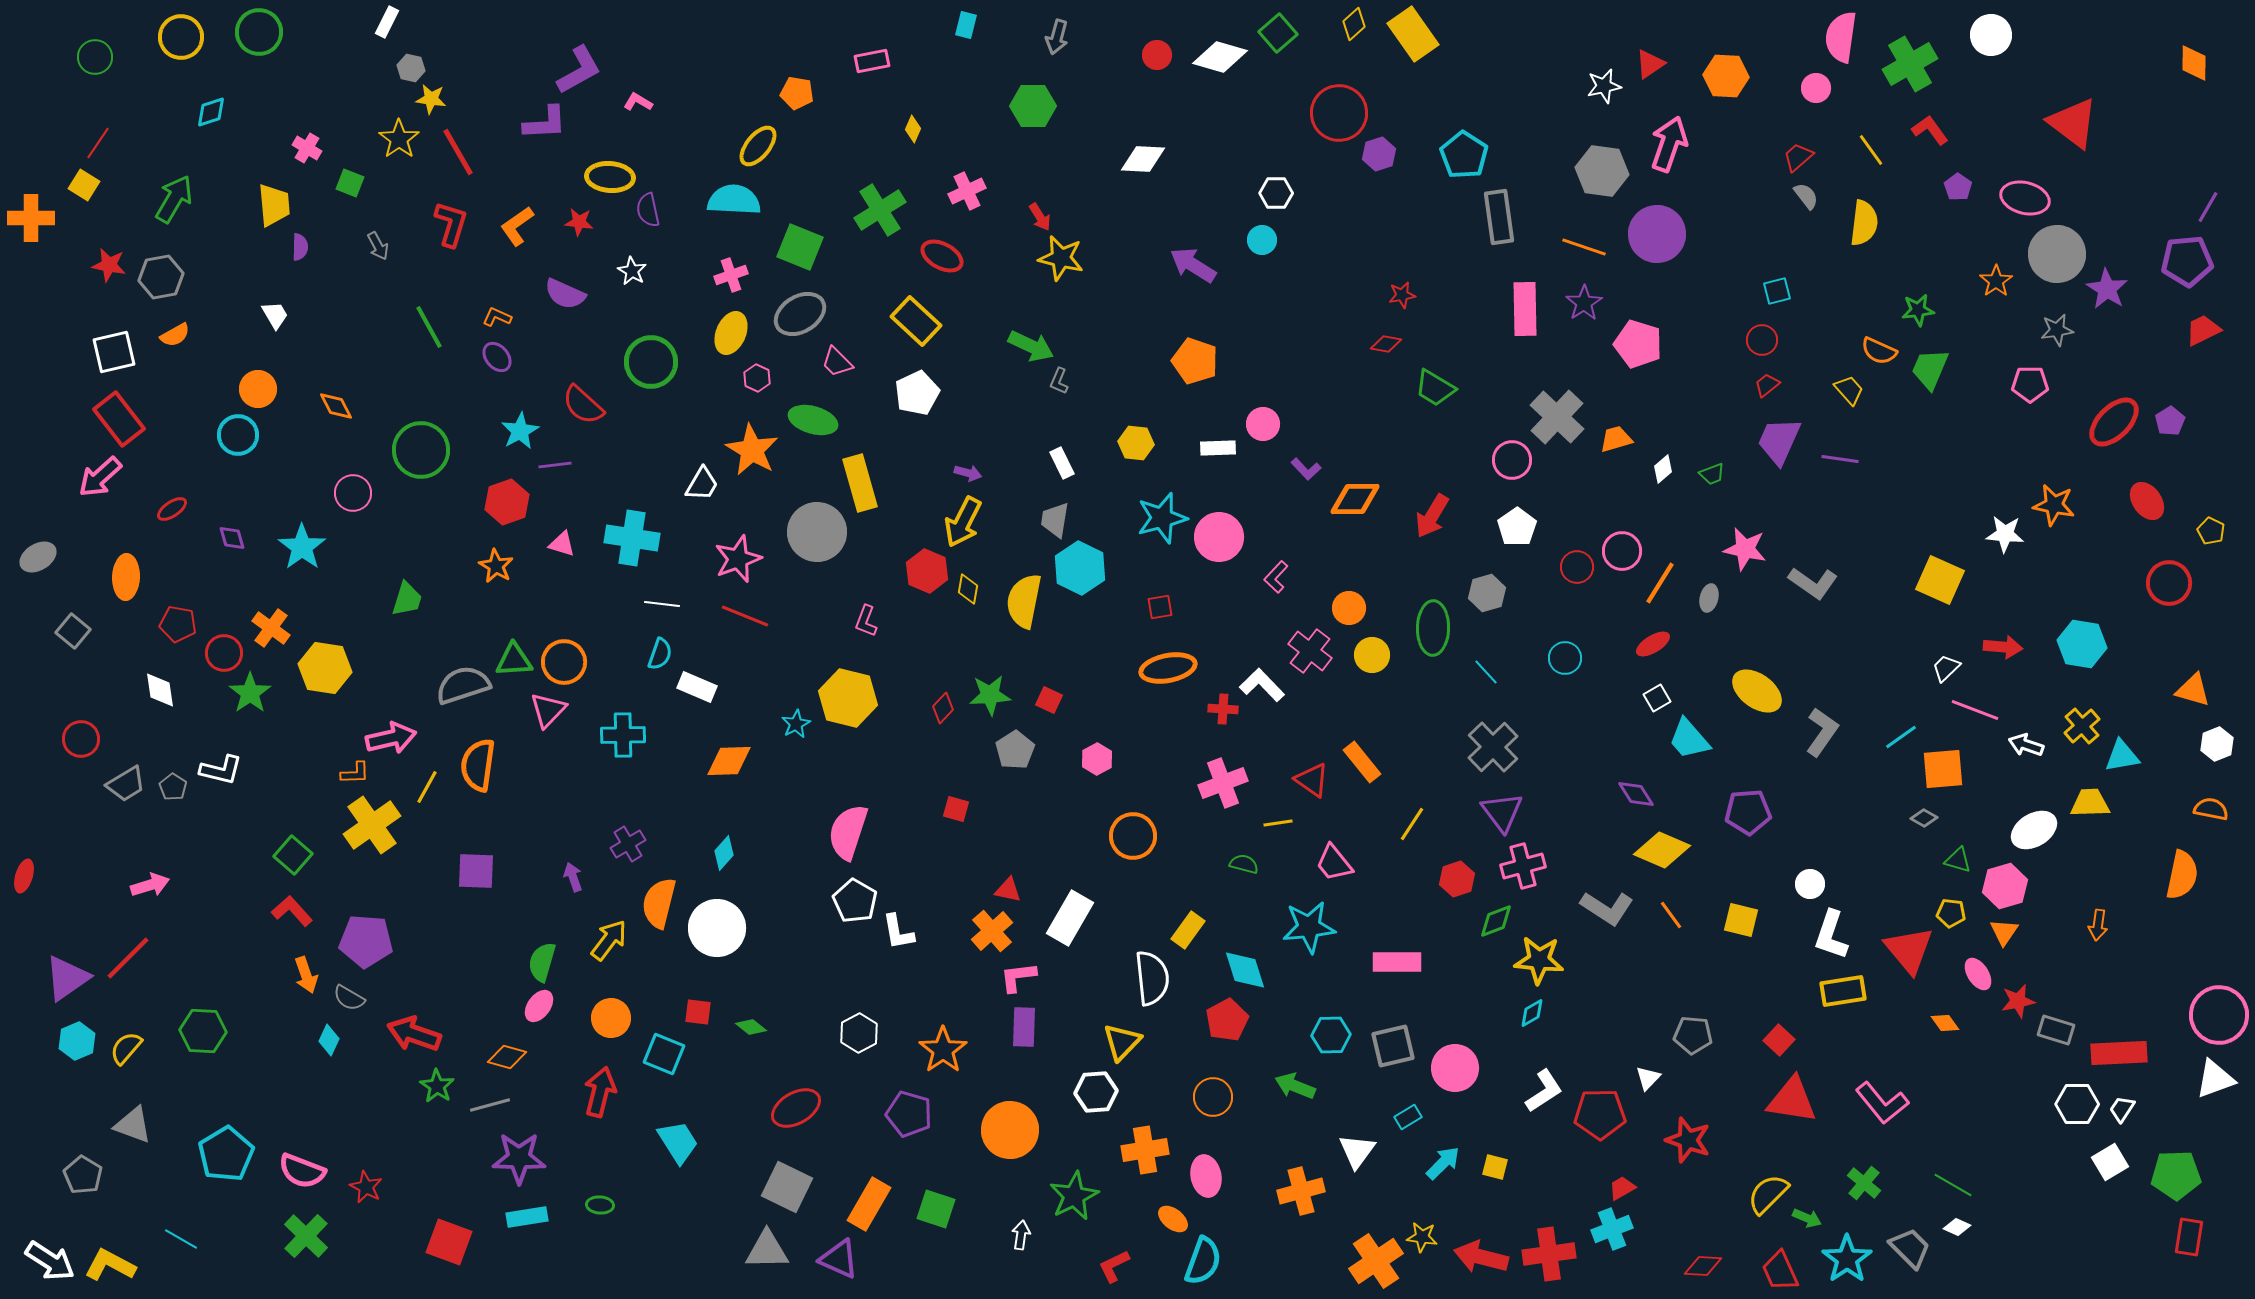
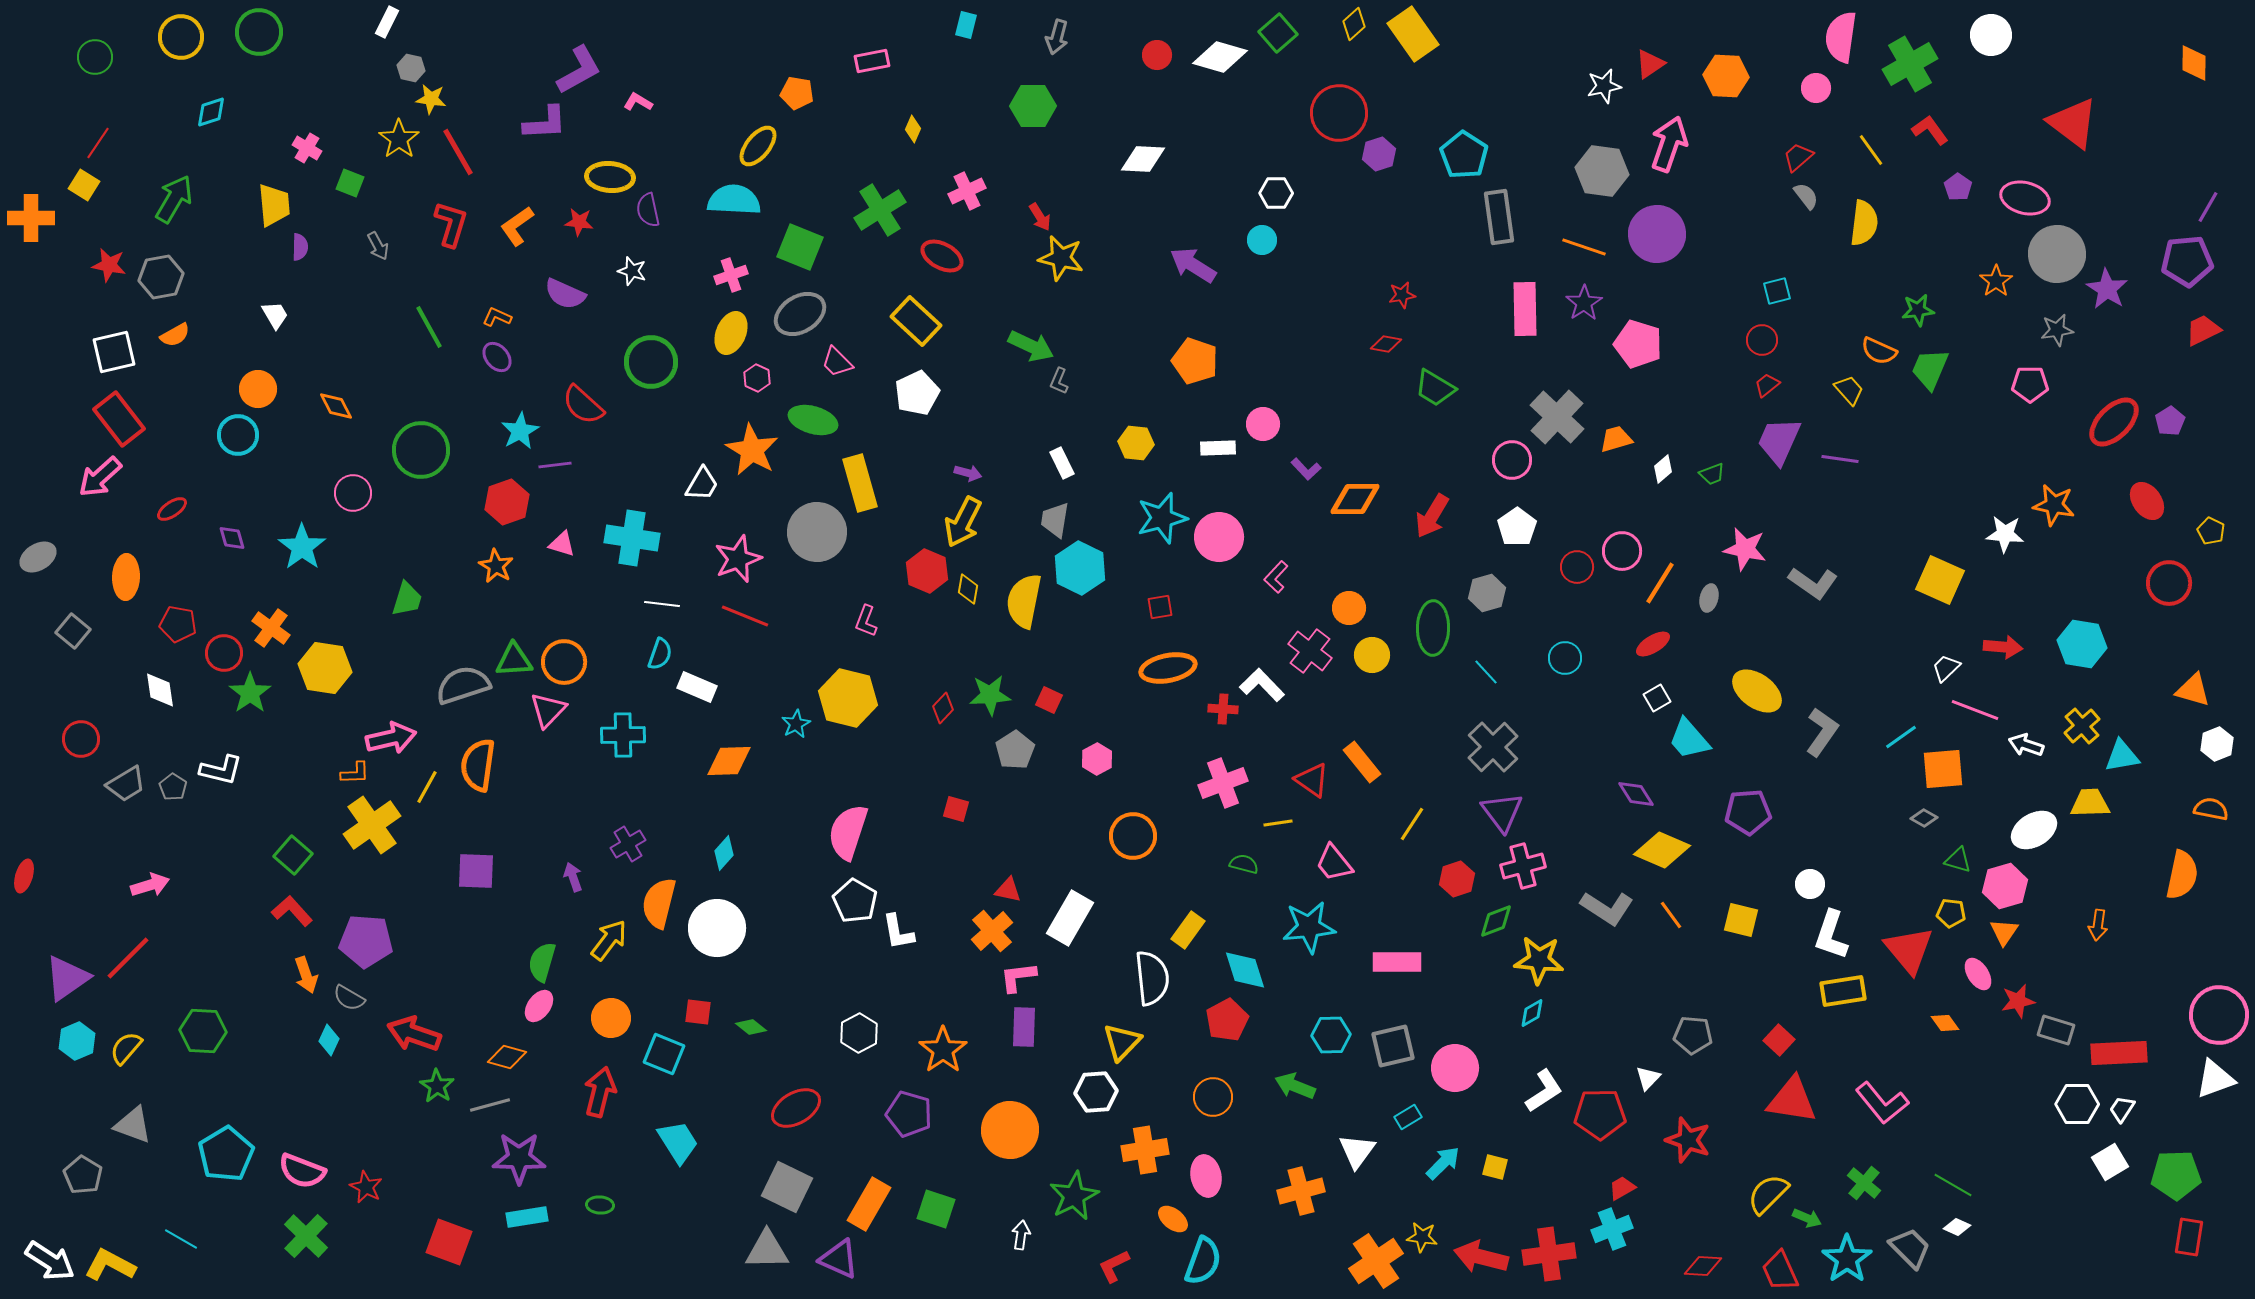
white star at (632, 271): rotated 12 degrees counterclockwise
